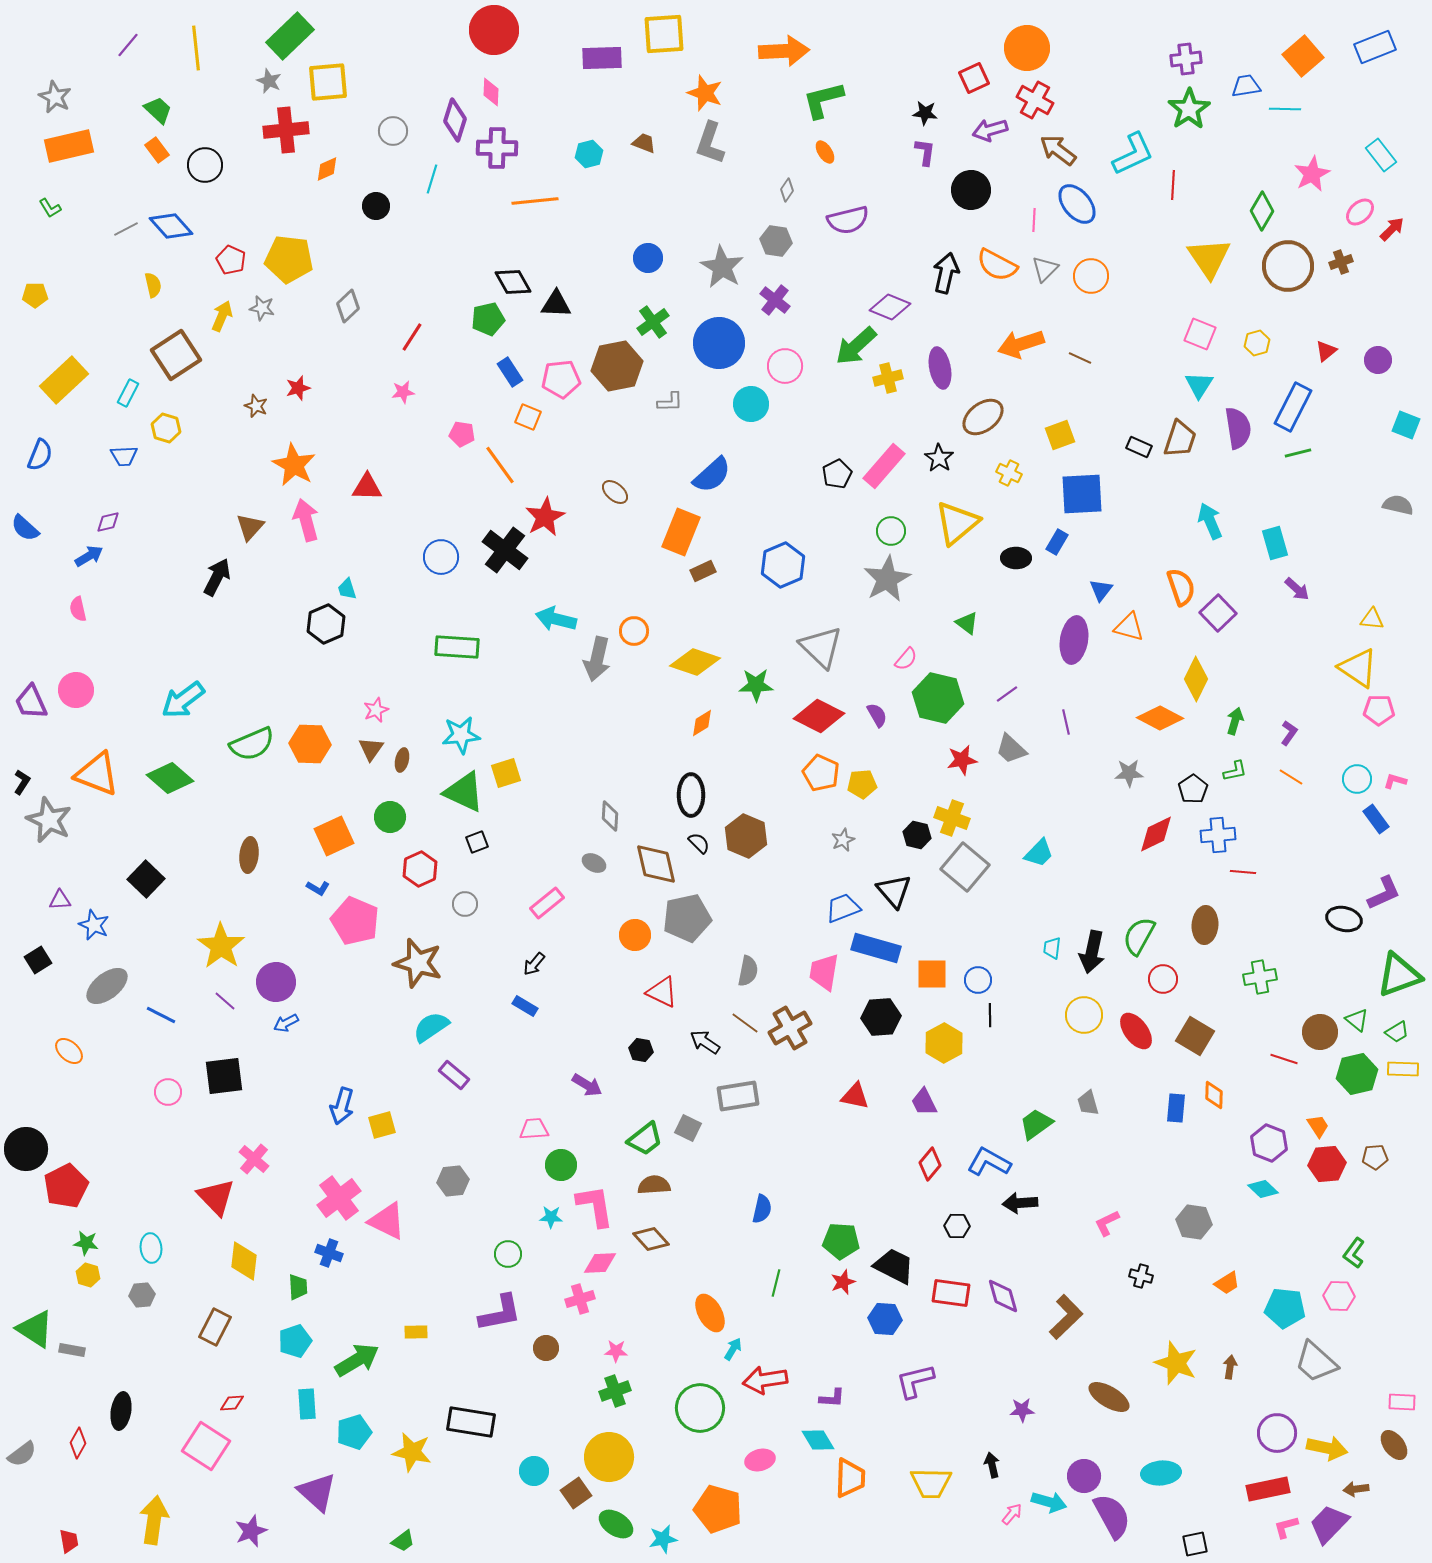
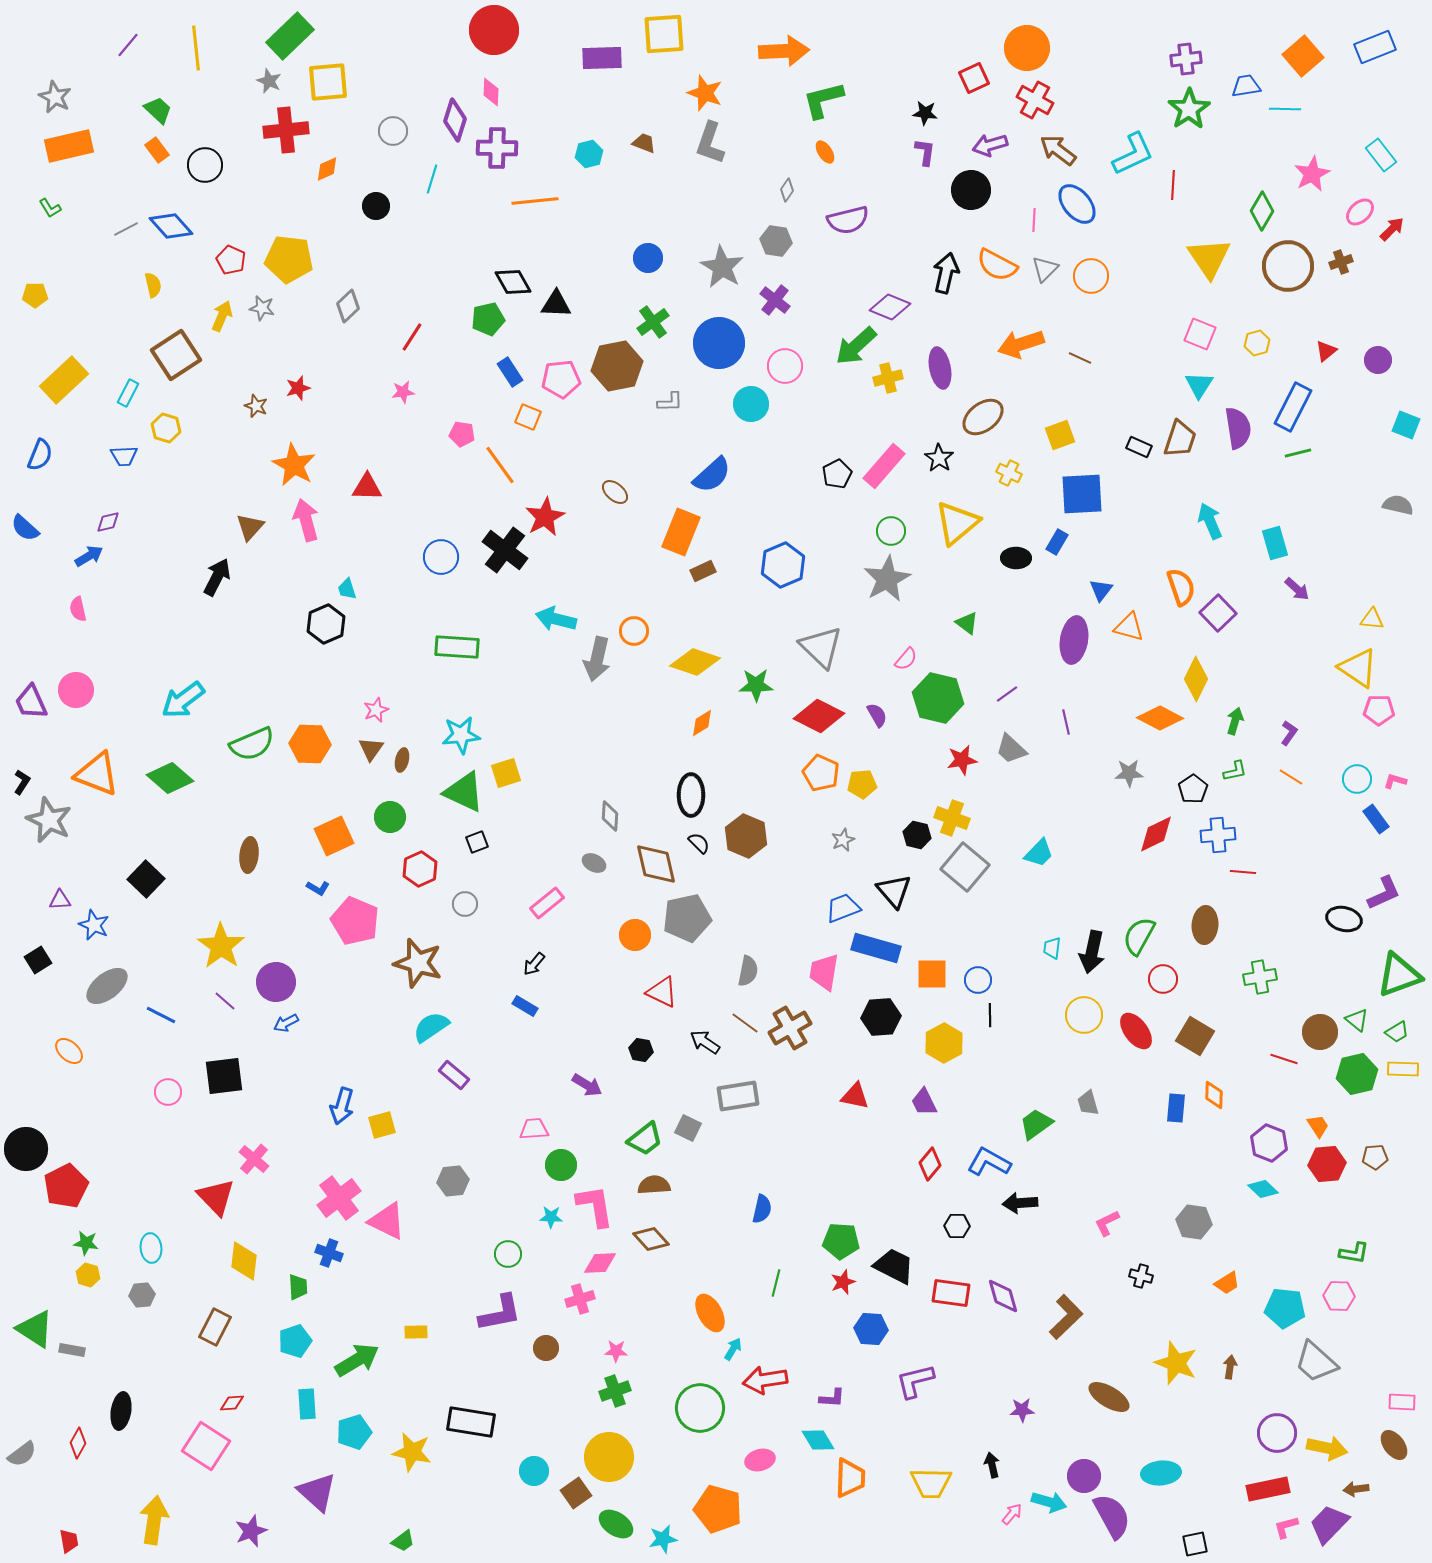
purple arrow at (990, 130): moved 15 px down
green L-shape at (1354, 1253): rotated 116 degrees counterclockwise
blue hexagon at (885, 1319): moved 14 px left, 10 px down
